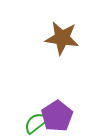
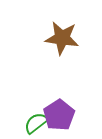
purple pentagon: moved 2 px right, 1 px up
